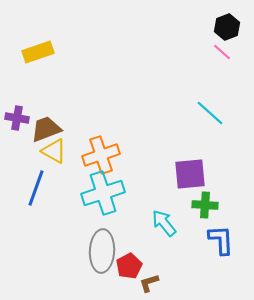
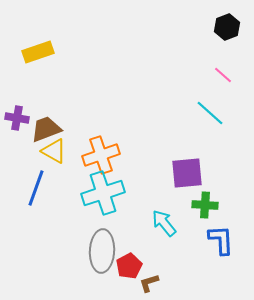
pink line: moved 1 px right, 23 px down
purple square: moved 3 px left, 1 px up
